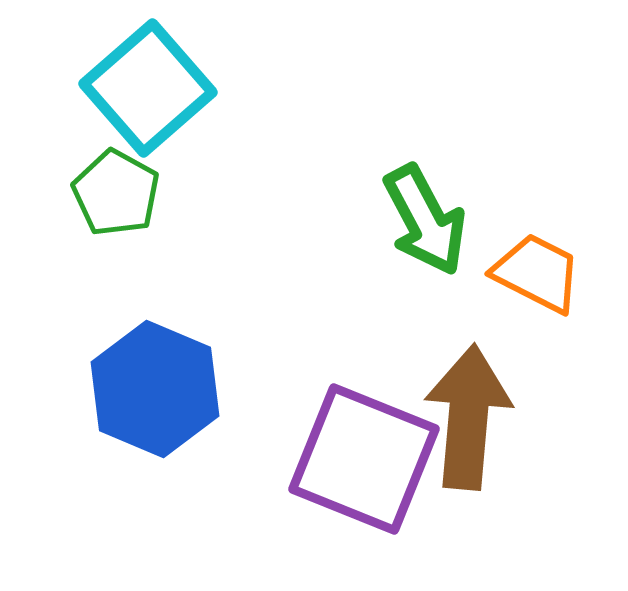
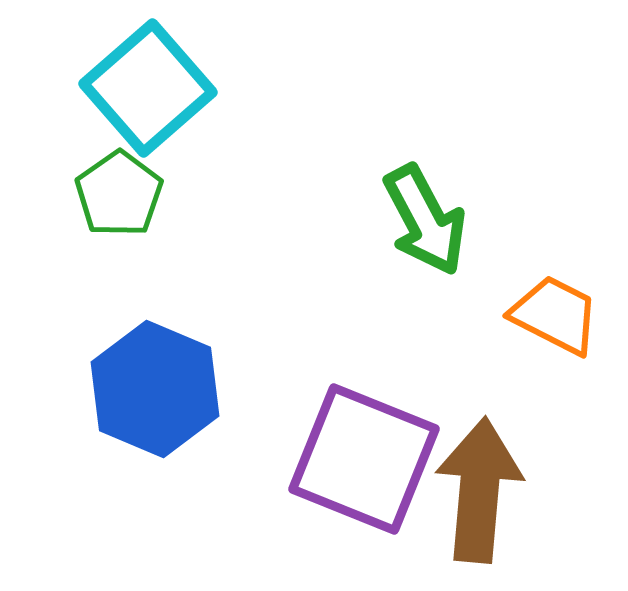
green pentagon: moved 3 px right, 1 px down; rotated 8 degrees clockwise
orange trapezoid: moved 18 px right, 42 px down
brown arrow: moved 11 px right, 73 px down
